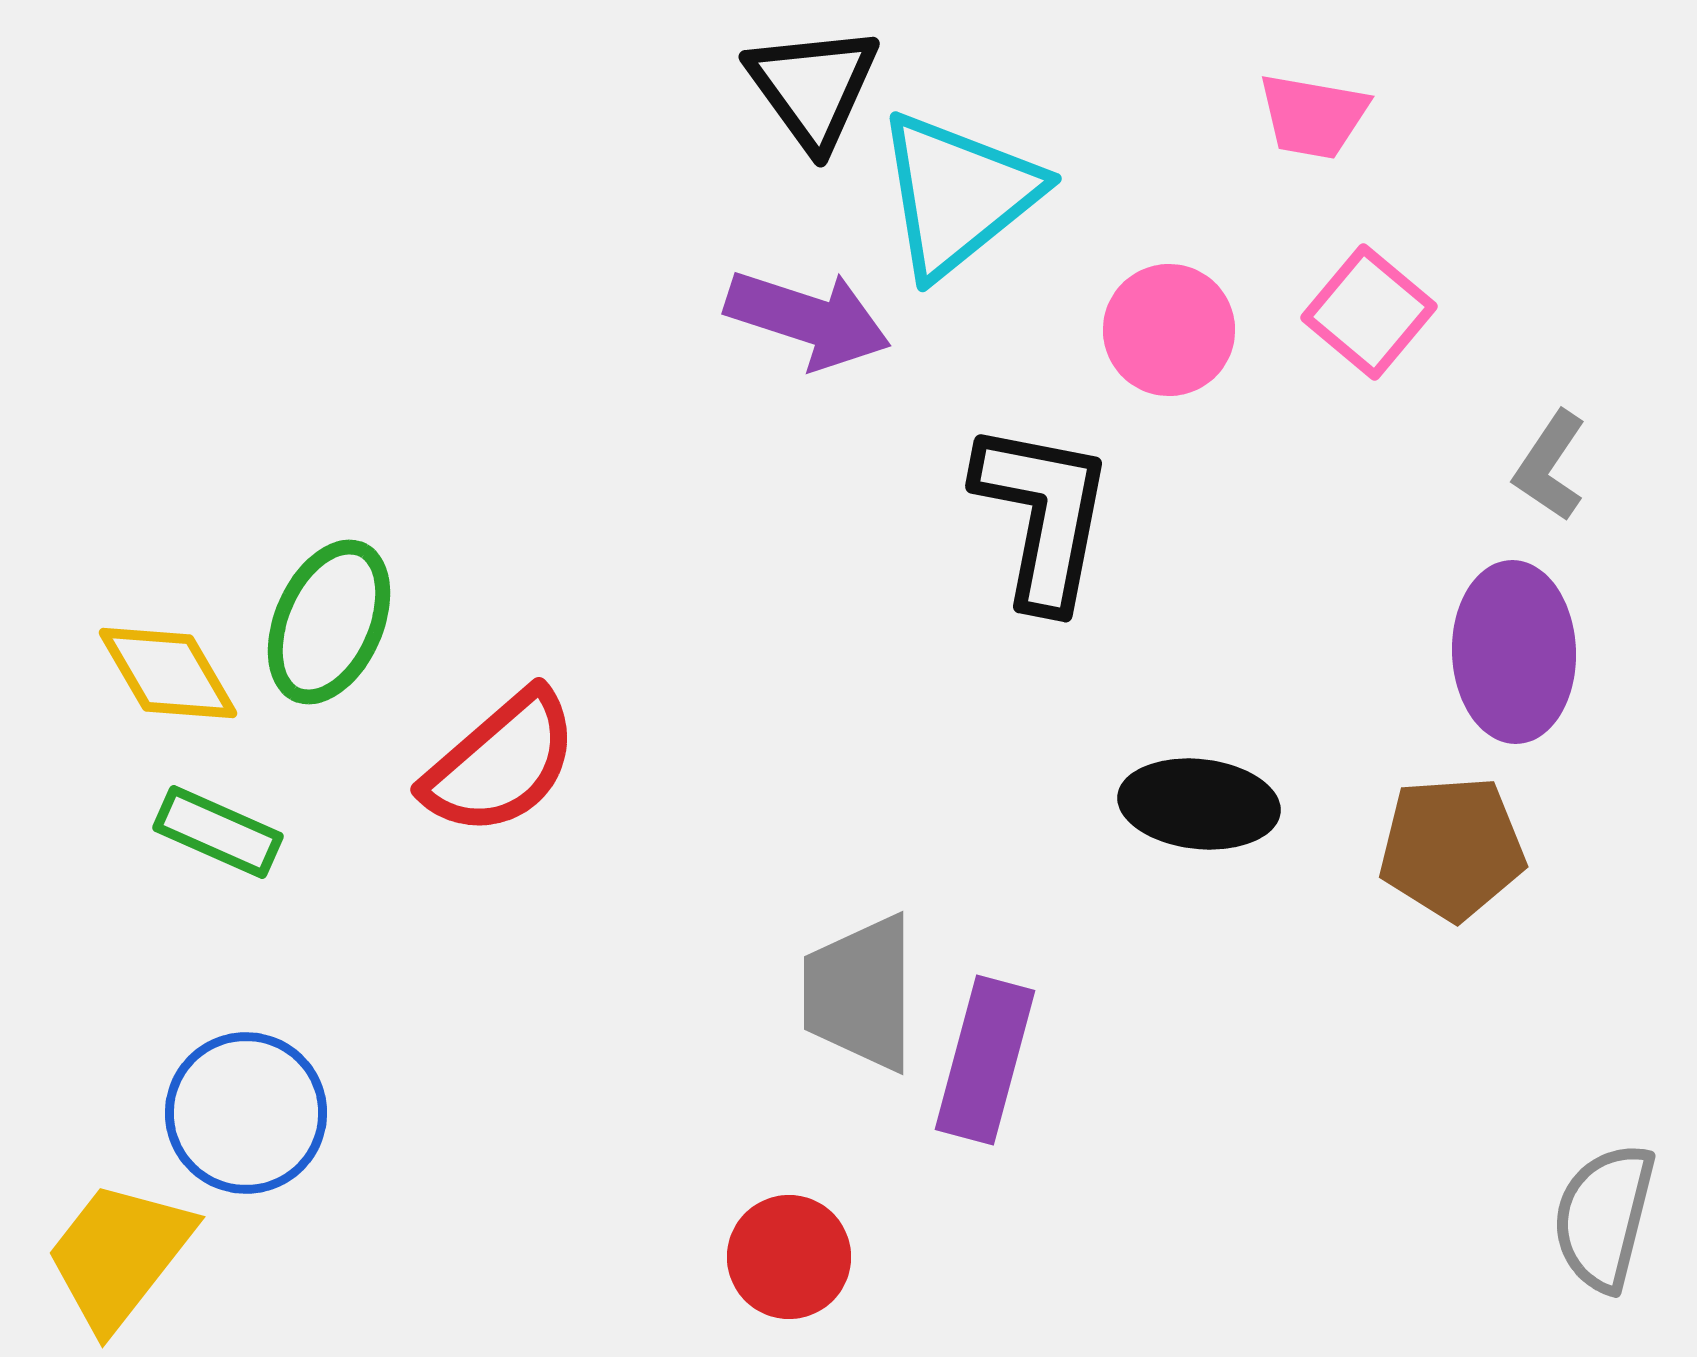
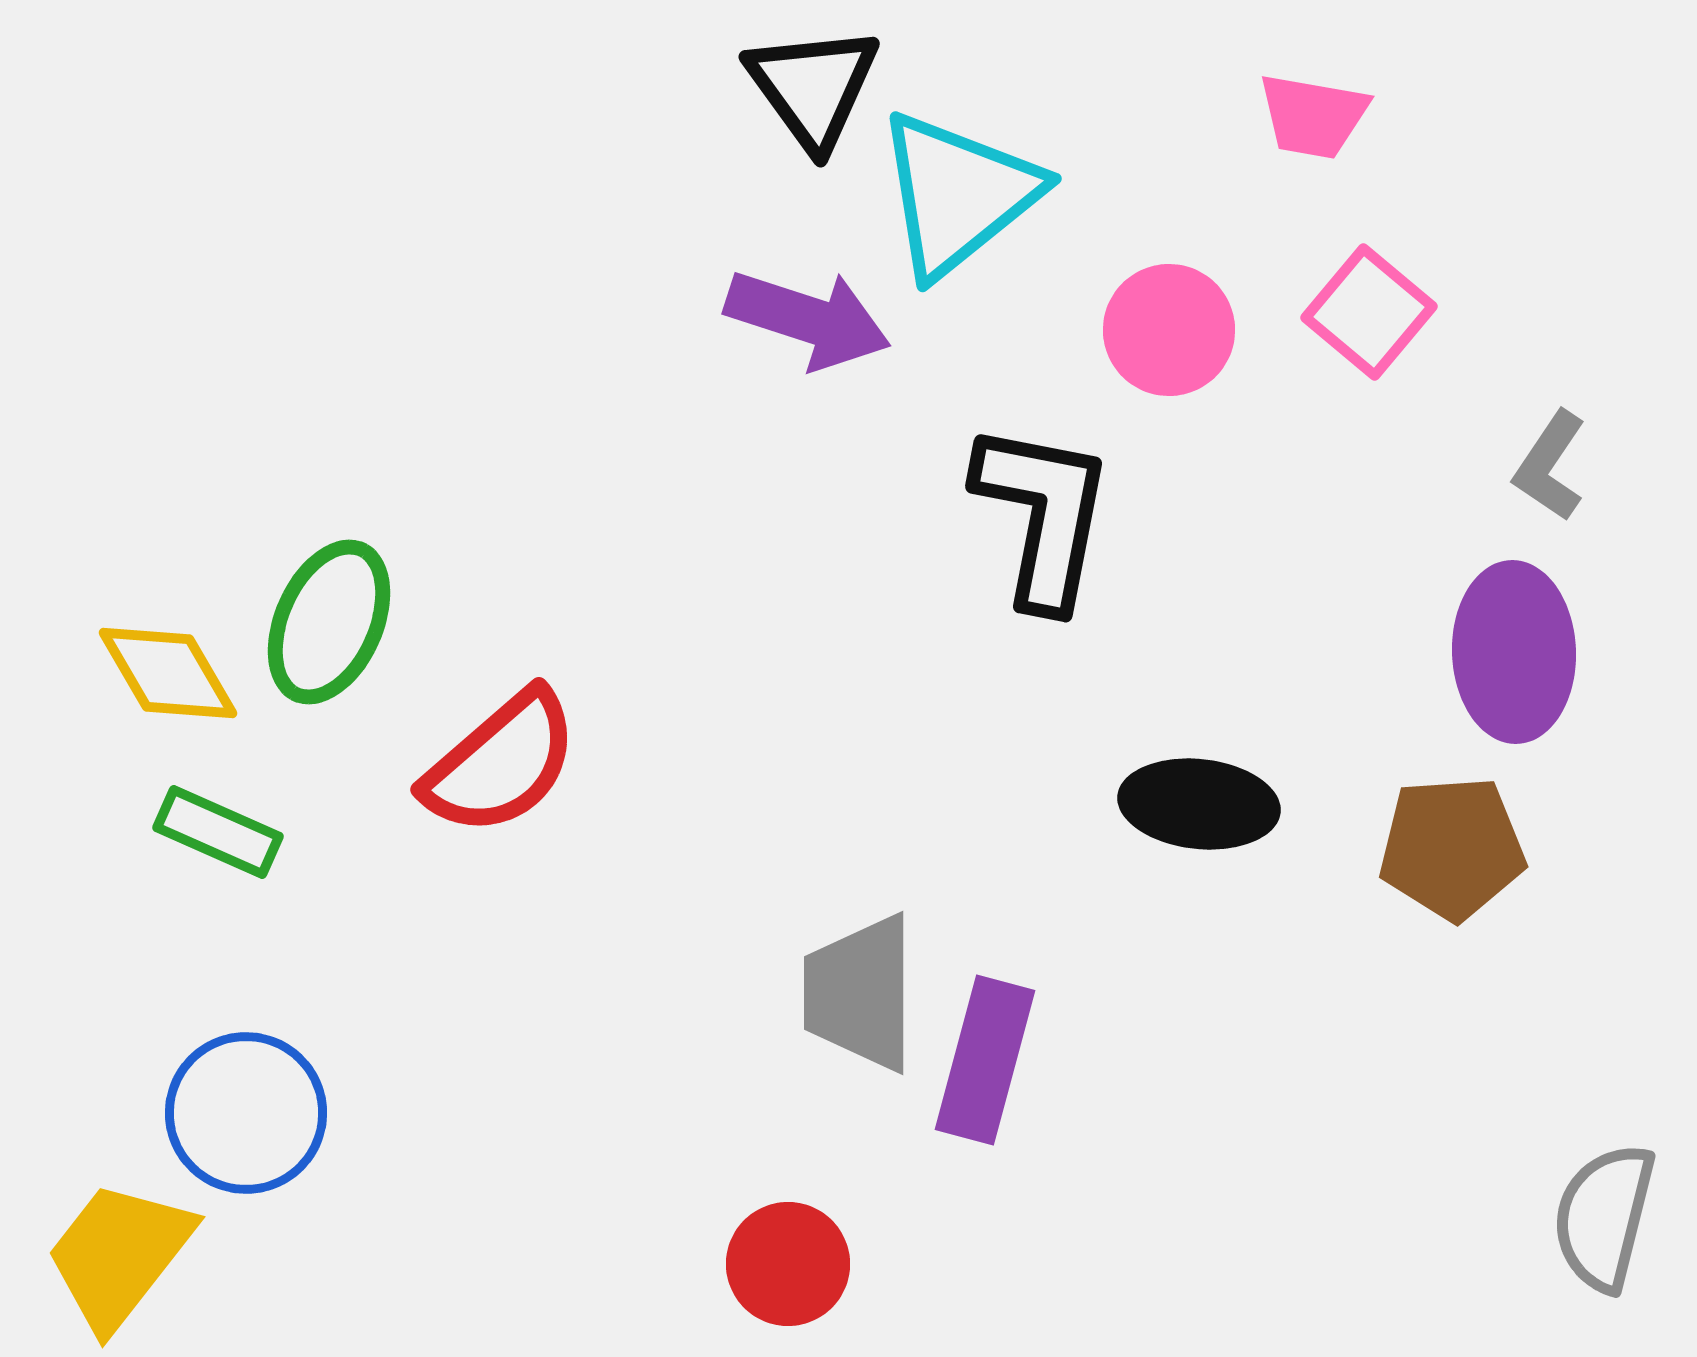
red circle: moved 1 px left, 7 px down
